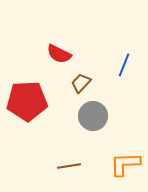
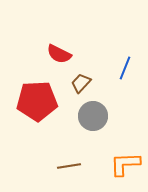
blue line: moved 1 px right, 3 px down
red pentagon: moved 10 px right
